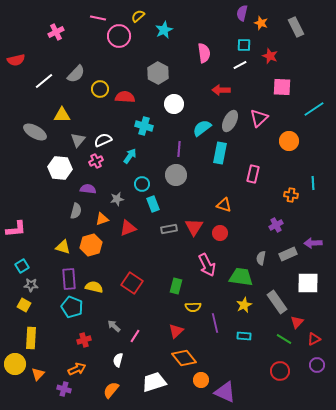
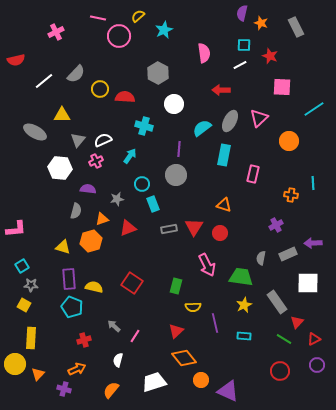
cyan rectangle at (220, 153): moved 4 px right, 2 px down
orange hexagon at (91, 245): moved 4 px up
purple triangle at (225, 392): moved 3 px right, 1 px up
